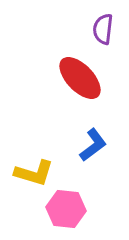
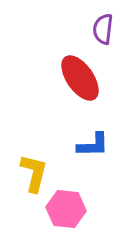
red ellipse: rotated 9 degrees clockwise
blue L-shape: rotated 36 degrees clockwise
yellow L-shape: rotated 93 degrees counterclockwise
